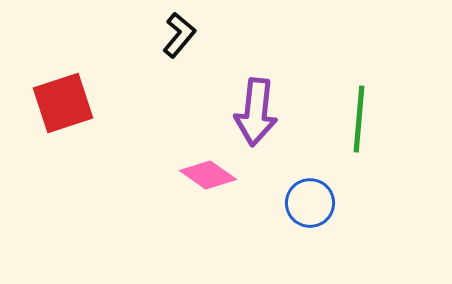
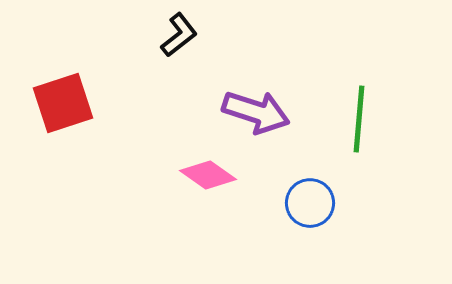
black L-shape: rotated 12 degrees clockwise
purple arrow: rotated 78 degrees counterclockwise
